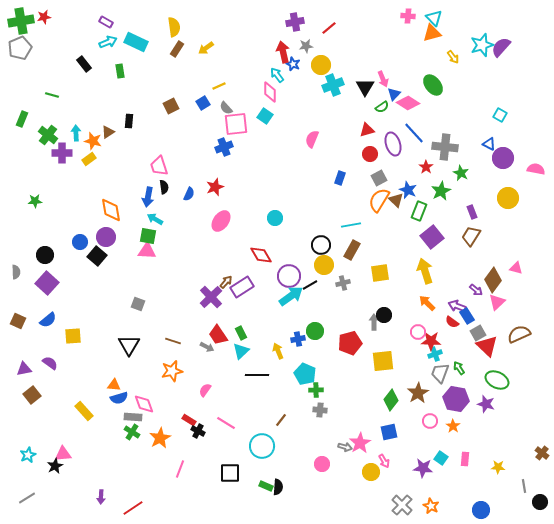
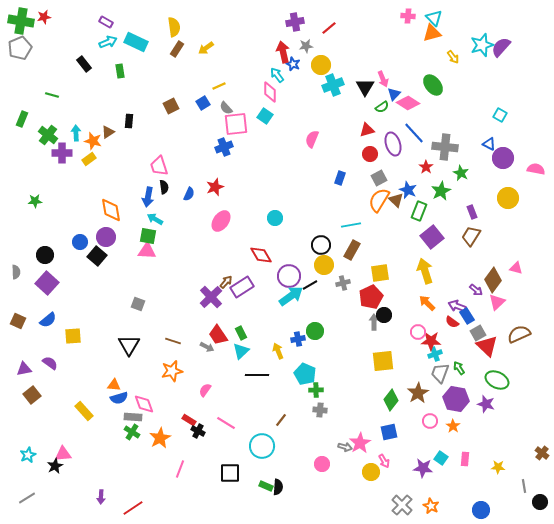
green cross at (21, 21): rotated 20 degrees clockwise
red pentagon at (350, 343): moved 21 px right, 46 px up; rotated 10 degrees counterclockwise
